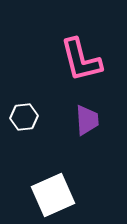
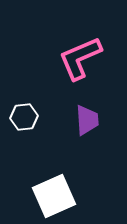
pink L-shape: moved 1 px left, 2 px up; rotated 81 degrees clockwise
white square: moved 1 px right, 1 px down
